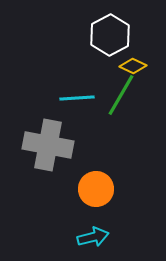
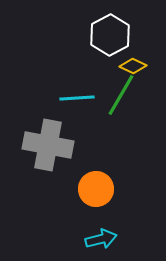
cyan arrow: moved 8 px right, 2 px down
